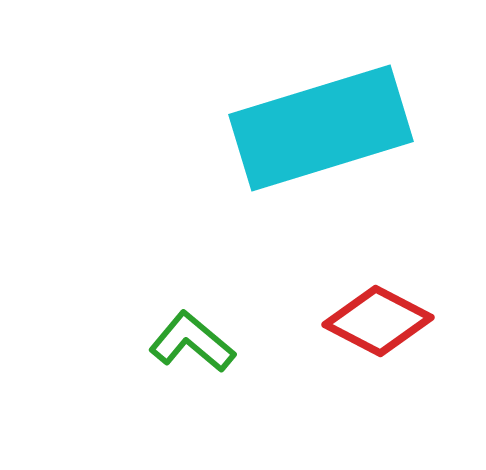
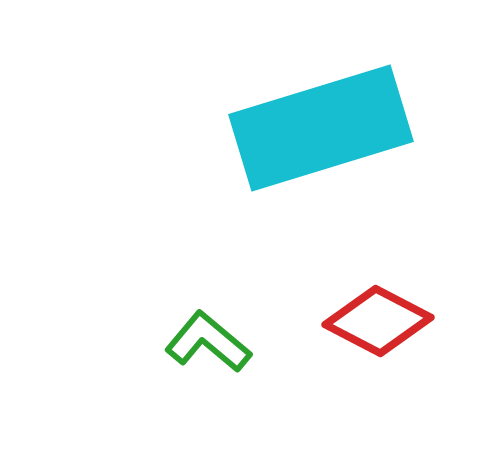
green L-shape: moved 16 px right
